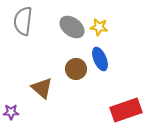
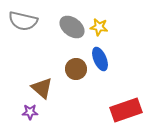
gray semicircle: rotated 84 degrees counterclockwise
purple star: moved 19 px right
